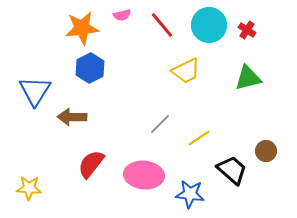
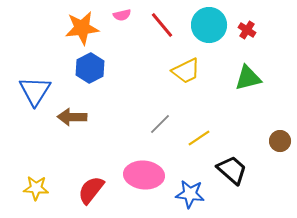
brown circle: moved 14 px right, 10 px up
red semicircle: moved 26 px down
yellow star: moved 7 px right
